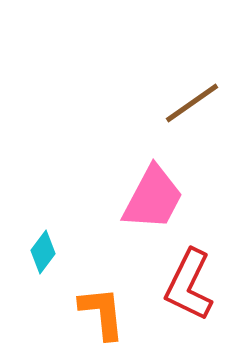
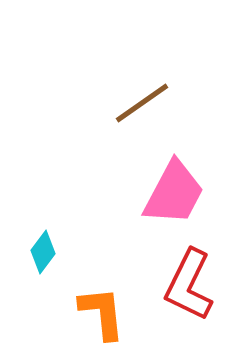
brown line: moved 50 px left
pink trapezoid: moved 21 px right, 5 px up
